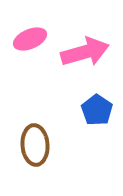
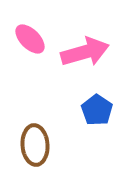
pink ellipse: rotated 68 degrees clockwise
